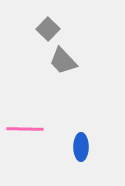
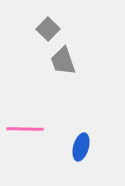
gray trapezoid: rotated 24 degrees clockwise
blue ellipse: rotated 16 degrees clockwise
